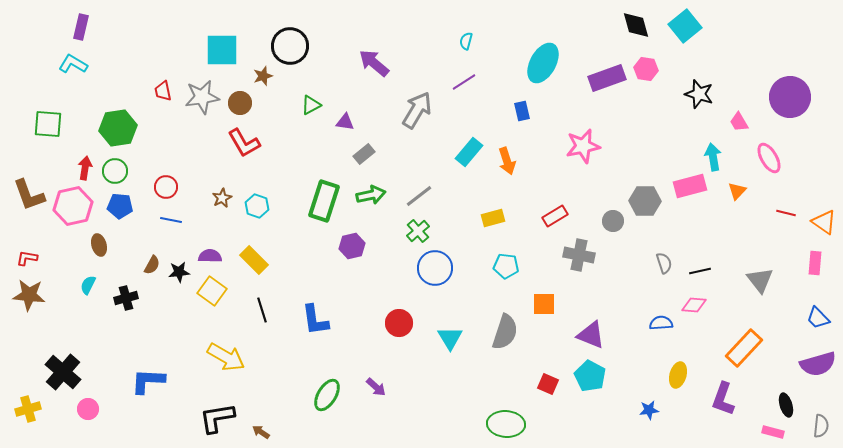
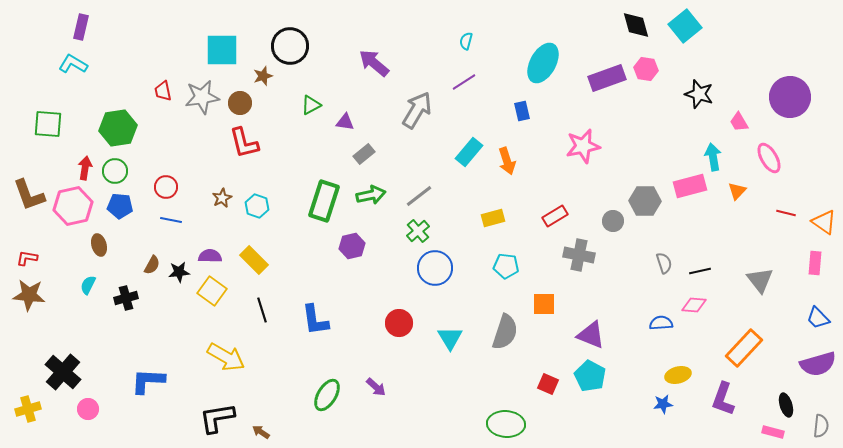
red L-shape at (244, 143): rotated 16 degrees clockwise
yellow ellipse at (678, 375): rotated 60 degrees clockwise
blue star at (649, 410): moved 14 px right, 6 px up
